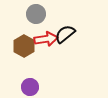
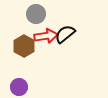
red arrow: moved 3 px up
purple circle: moved 11 px left
